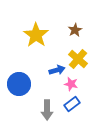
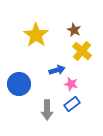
brown star: moved 1 px left; rotated 16 degrees counterclockwise
yellow cross: moved 4 px right, 8 px up
